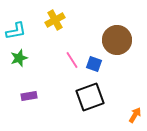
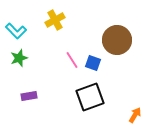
cyan L-shape: rotated 55 degrees clockwise
blue square: moved 1 px left, 1 px up
